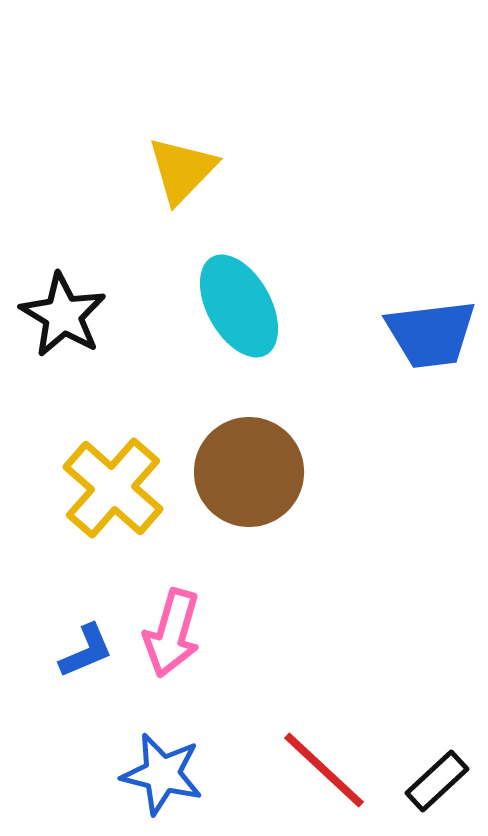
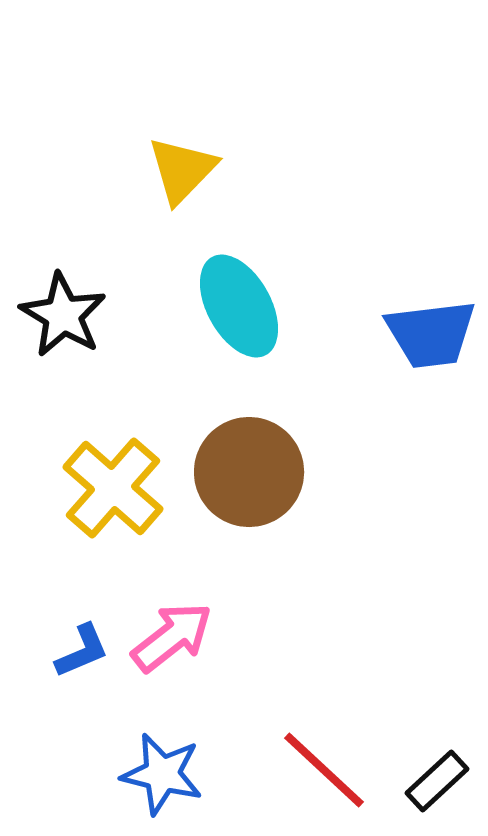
pink arrow: moved 4 px down; rotated 144 degrees counterclockwise
blue L-shape: moved 4 px left
